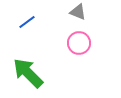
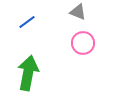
pink circle: moved 4 px right
green arrow: rotated 56 degrees clockwise
